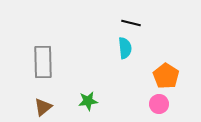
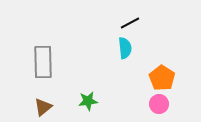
black line: moved 1 px left; rotated 42 degrees counterclockwise
orange pentagon: moved 4 px left, 2 px down
